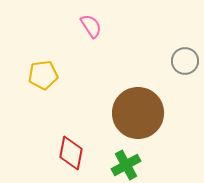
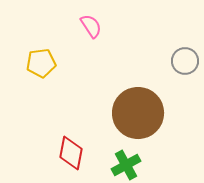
yellow pentagon: moved 2 px left, 12 px up
